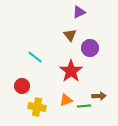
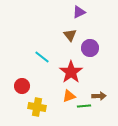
cyan line: moved 7 px right
red star: moved 1 px down
orange triangle: moved 3 px right, 4 px up
